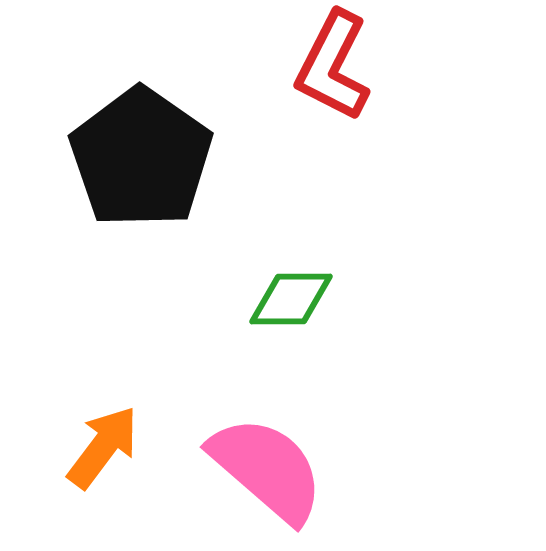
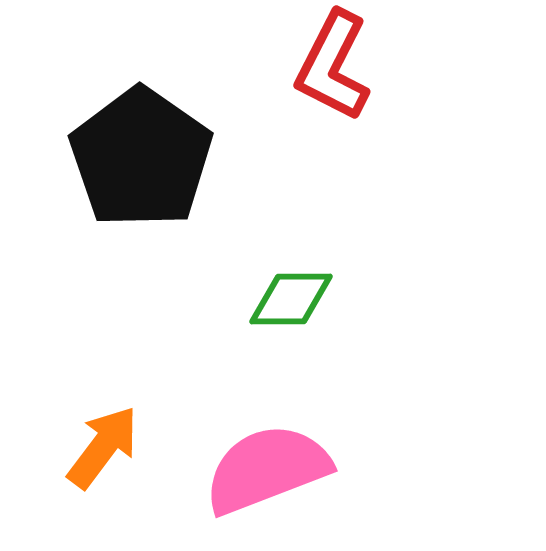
pink semicircle: rotated 62 degrees counterclockwise
